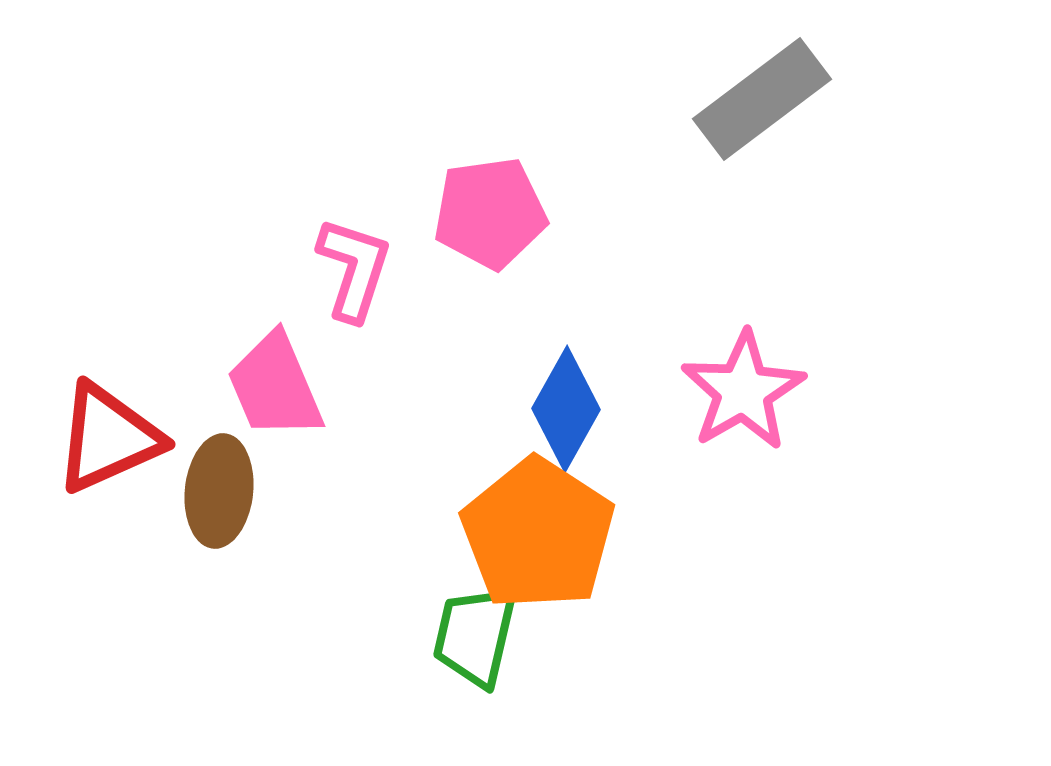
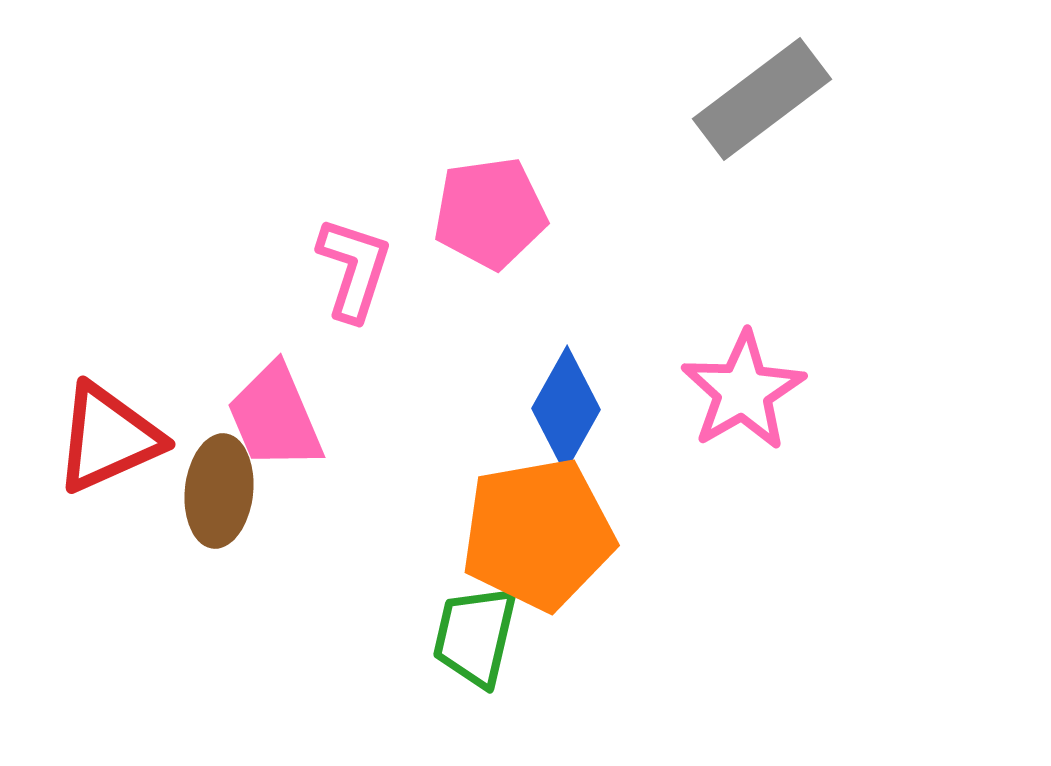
pink trapezoid: moved 31 px down
orange pentagon: rotated 29 degrees clockwise
